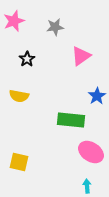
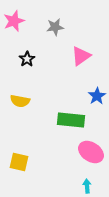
yellow semicircle: moved 1 px right, 5 px down
